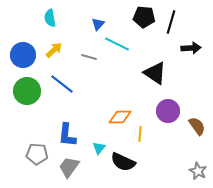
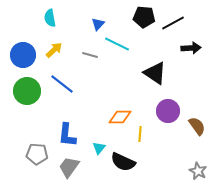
black line: moved 2 px right, 1 px down; rotated 45 degrees clockwise
gray line: moved 1 px right, 2 px up
